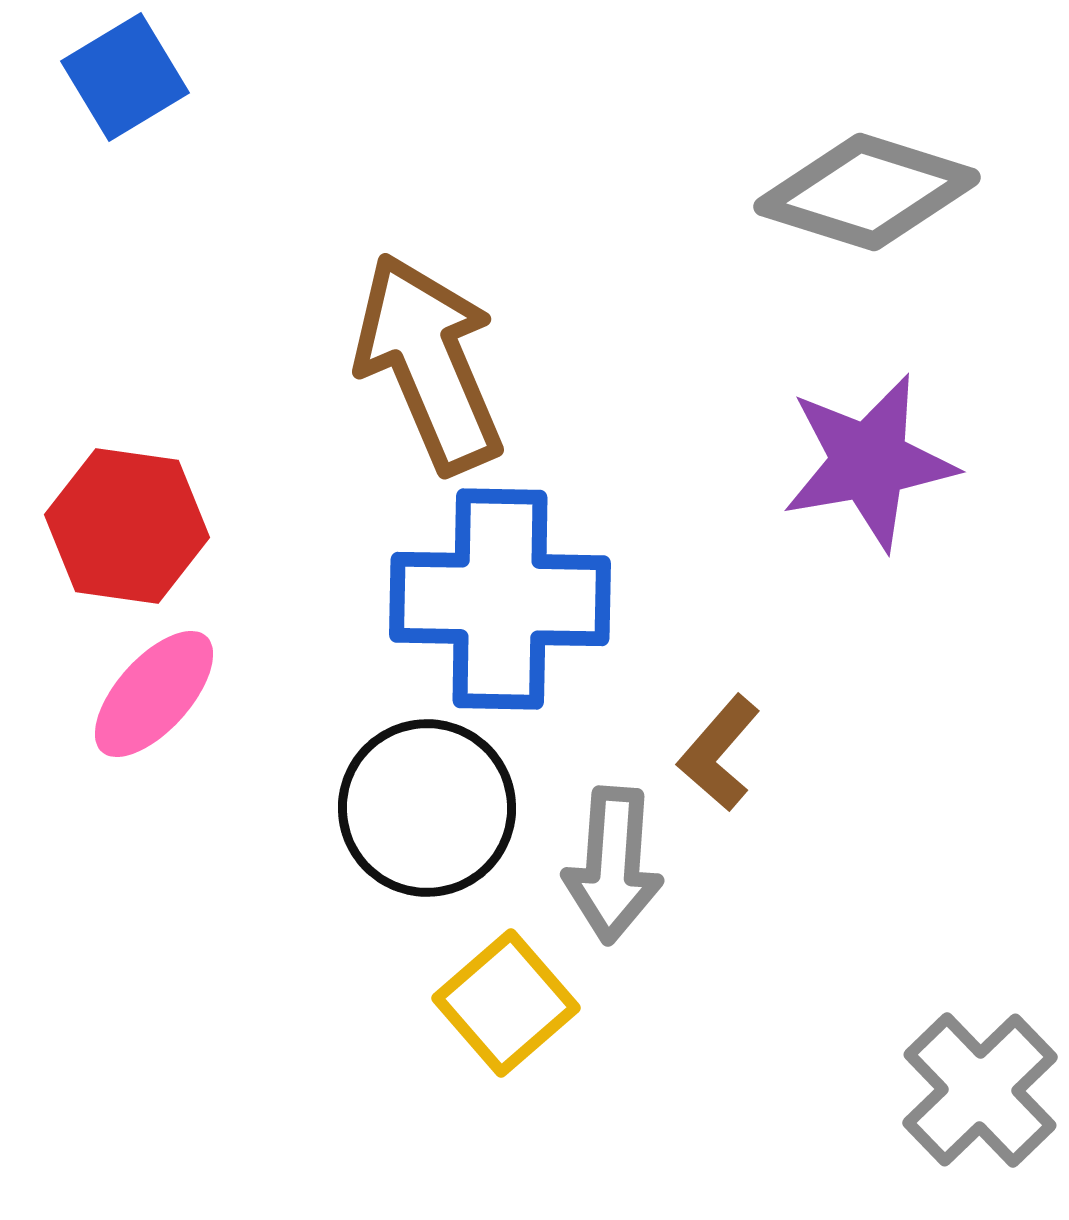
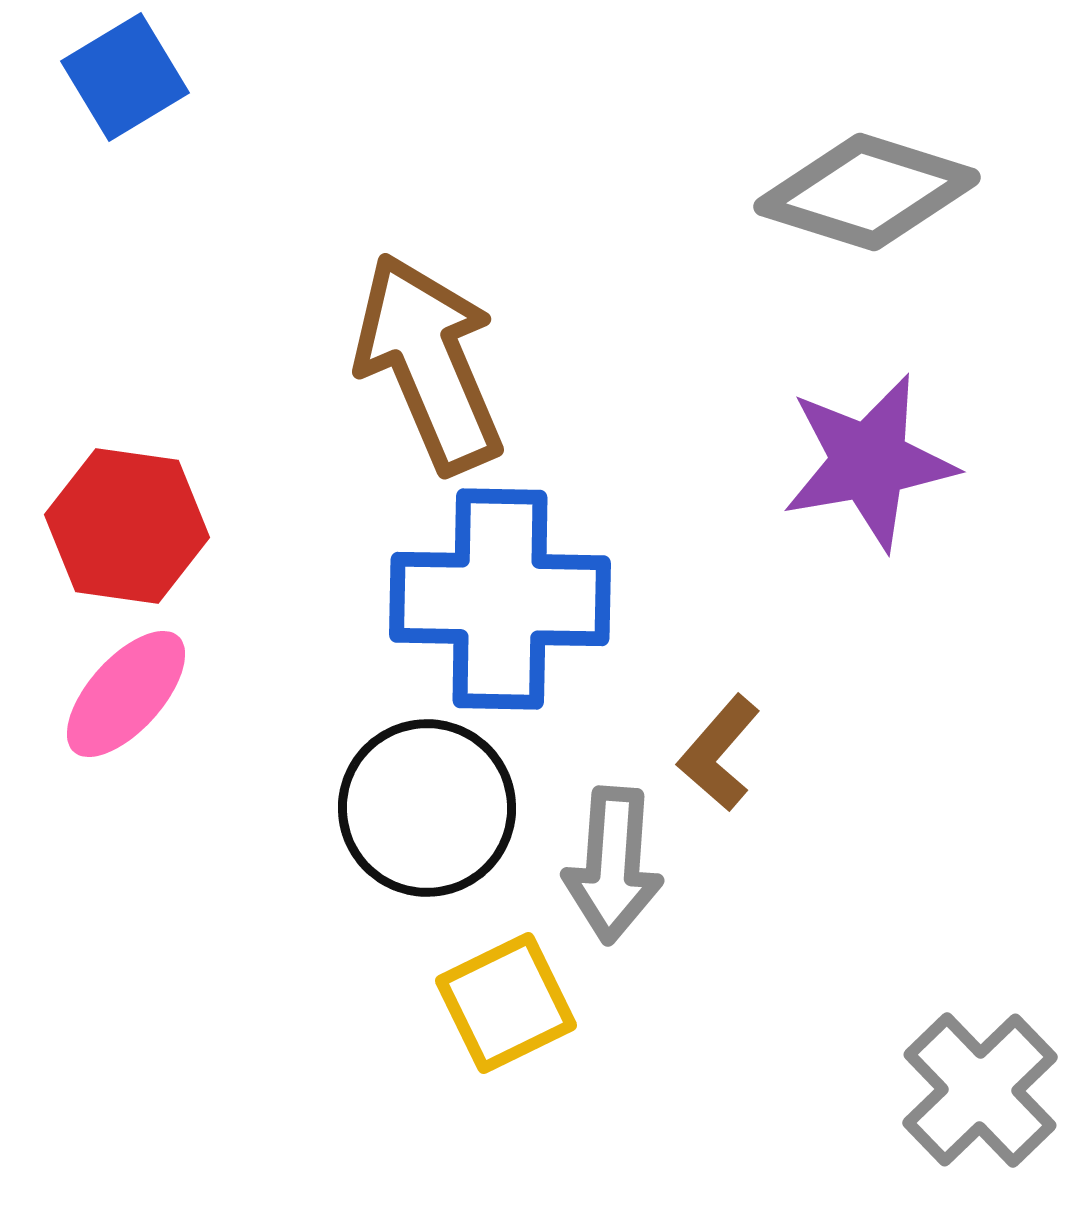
pink ellipse: moved 28 px left
yellow square: rotated 15 degrees clockwise
